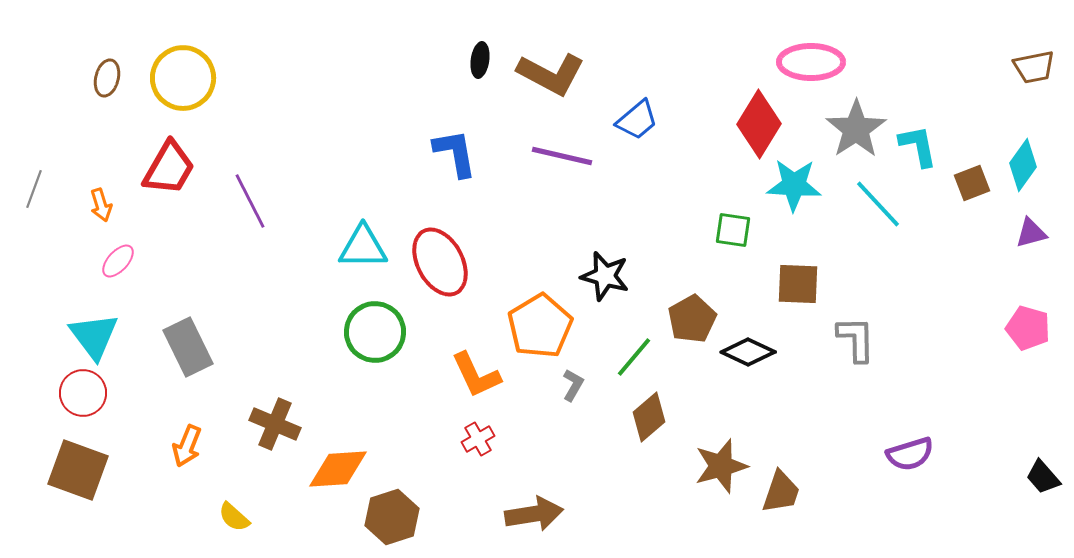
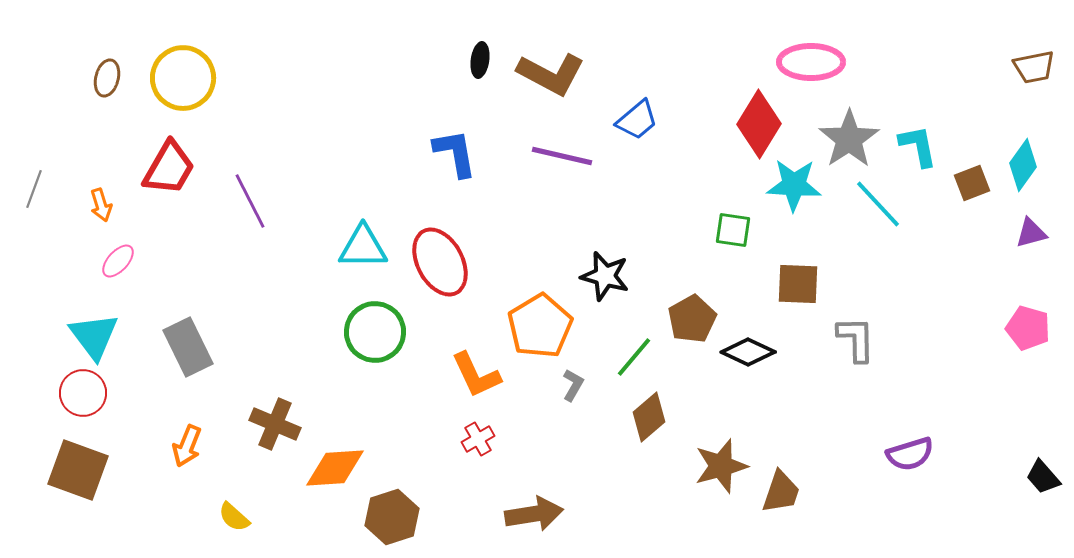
gray star at (856, 129): moved 7 px left, 10 px down
orange diamond at (338, 469): moved 3 px left, 1 px up
